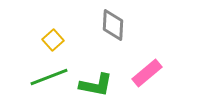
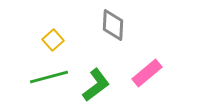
green line: rotated 6 degrees clockwise
green L-shape: rotated 48 degrees counterclockwise
